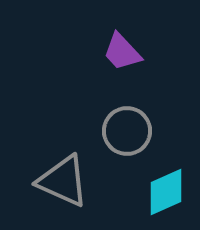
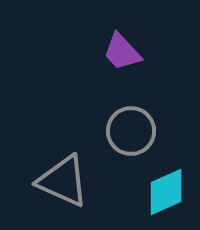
gray circle: moved 4 px right
